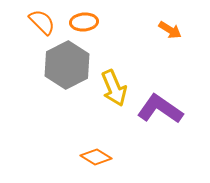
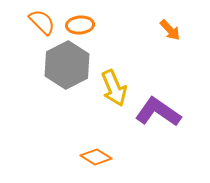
orange ellipse: moved 4 px left, 3 px down
orange arrow: rotated 15 degrees clockwise
purple L-shape: moved 2 px left, 3 px down
